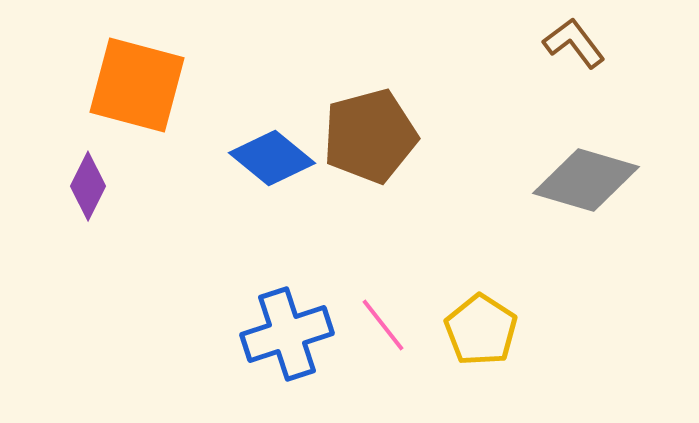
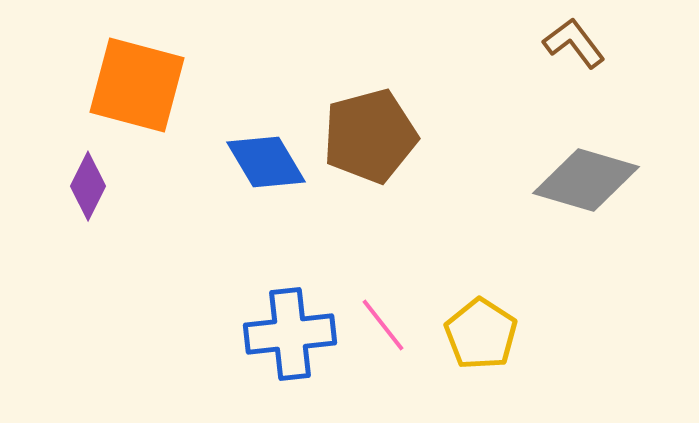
blue diamond: moved 6 px left, 4 px down; rotated 20 degrees clockwise
yellow pentagon: moved 4 px down
blue cross: moved 3 px right; rotated 12 degrees clockwise
